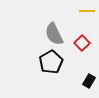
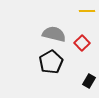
gray semicircle: rotated 130 degrees clockwise
